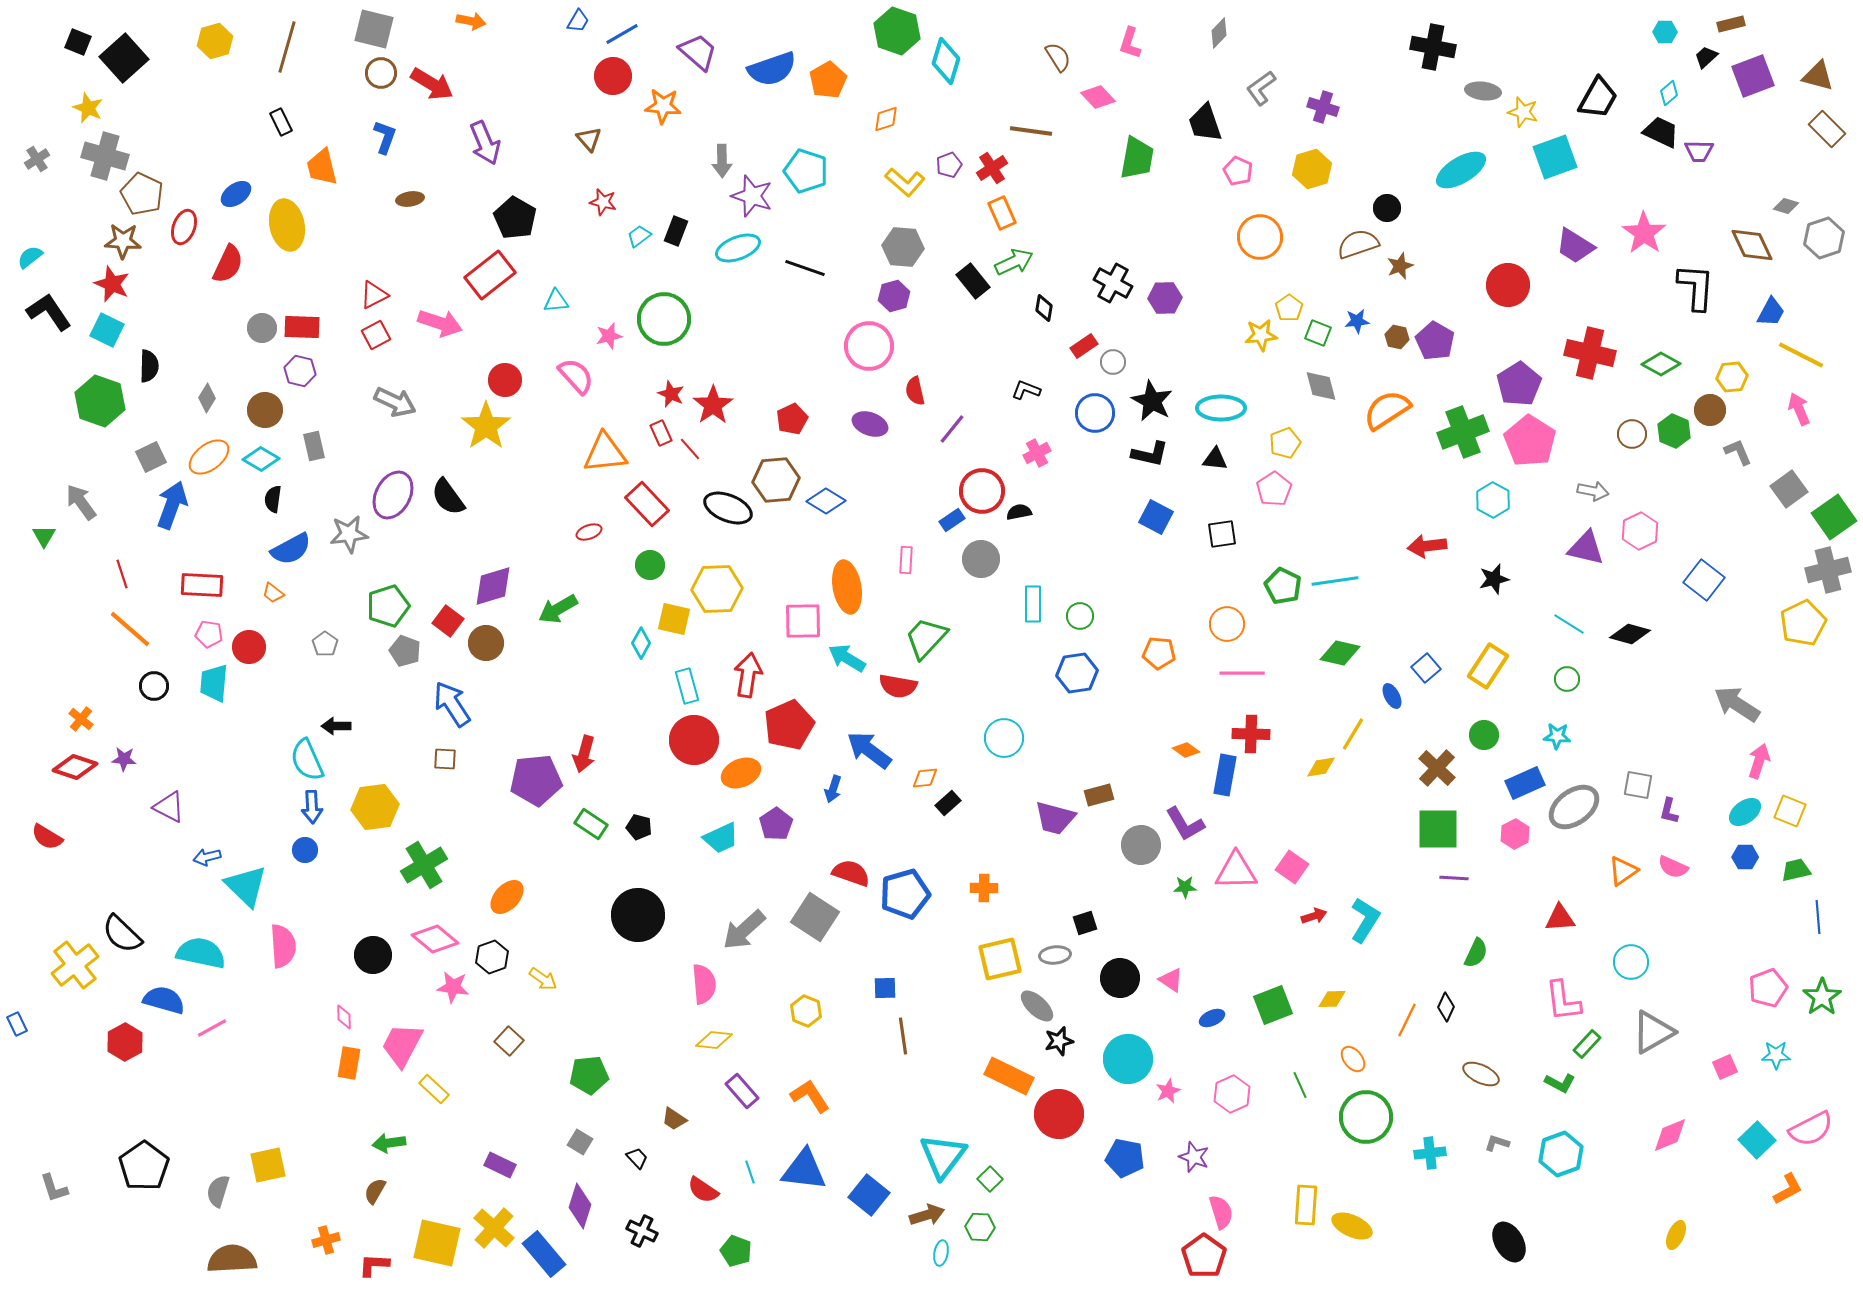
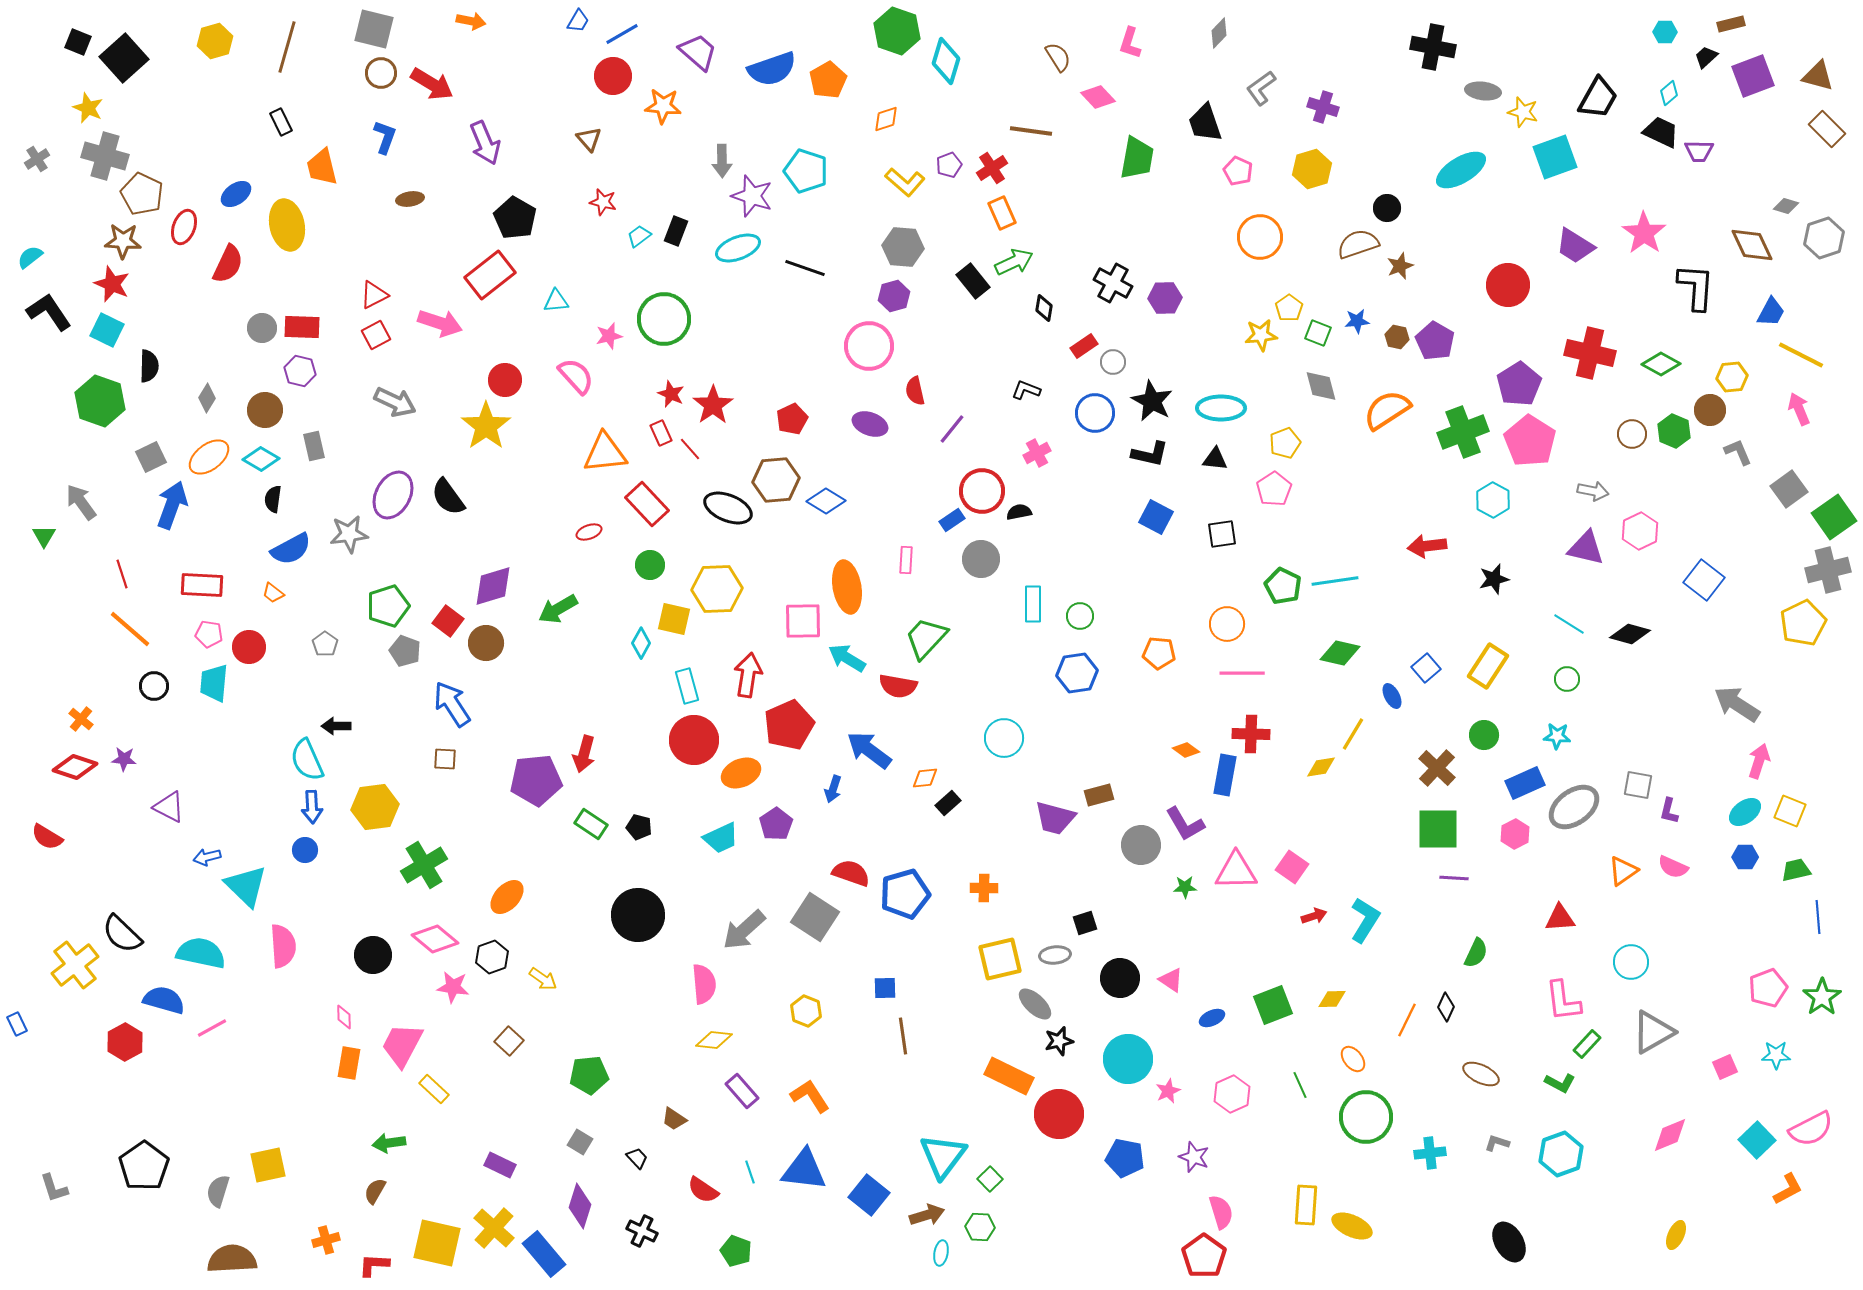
gray ellipse at (1037, 1006): moved 2 px left, 2 px up
